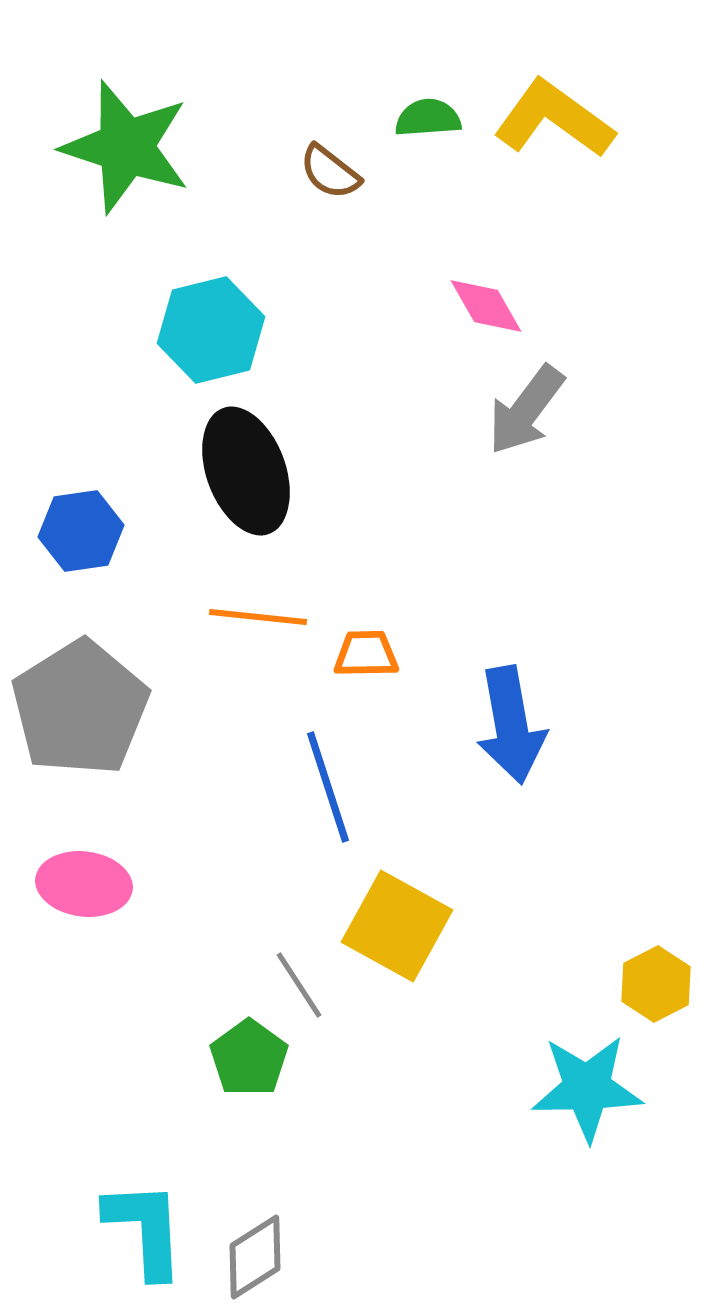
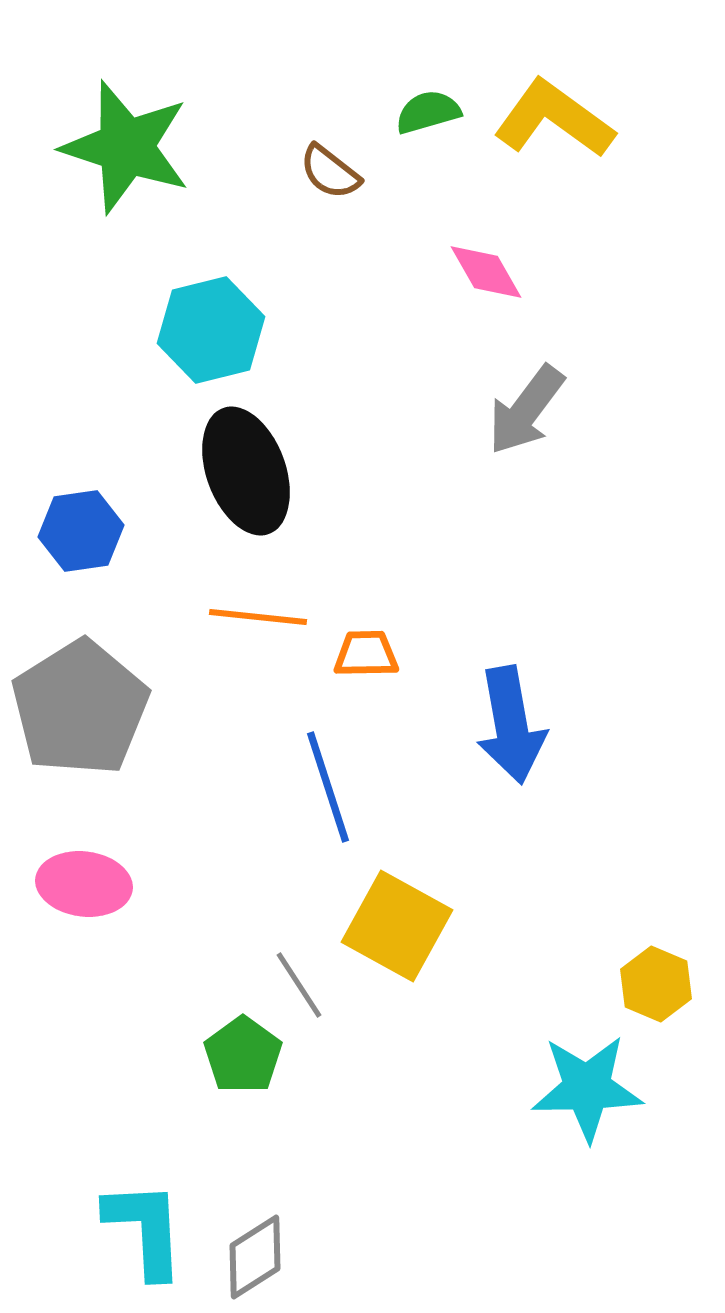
green semicircle: moved 6 px up; rotated 12 degrees counterclockwise
pink diamond: moved 34 px up
yellow hexagon: rotated 10 degrees counterclockwise
green pentagon: moved 6 px left, 3 px up
